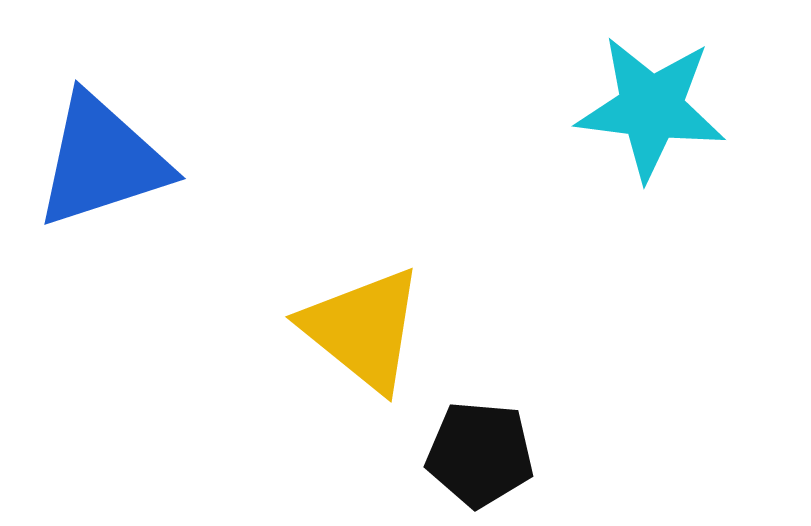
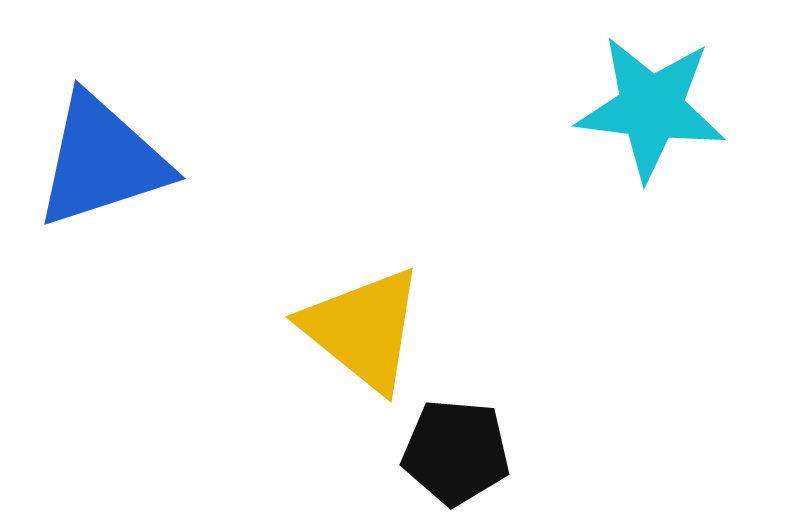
black pentagon: moved 24 px left, 2 px up
